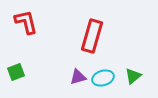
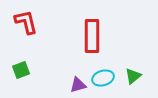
red rectangle: rotated 16 degrees counterclockwise
green square: moved 5 px right, 2 px up
purple triangle: moved 8 px down
